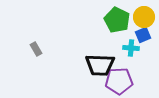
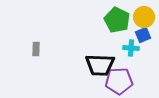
gray rectangle: rotated 32 degrees clockwise
